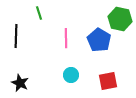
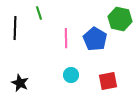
black line: moved 1 px left, 8 px up
blue pentagon: moved 4 px left, 1 px up
